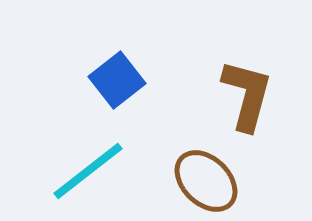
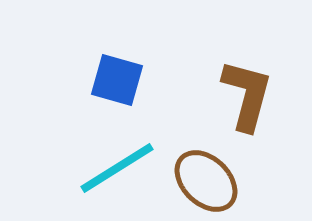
blue square: rotated 36 degrees counterclockwise
cyan line: moved 29 px right, 3 px up; rotated 6 degrees clockwise
